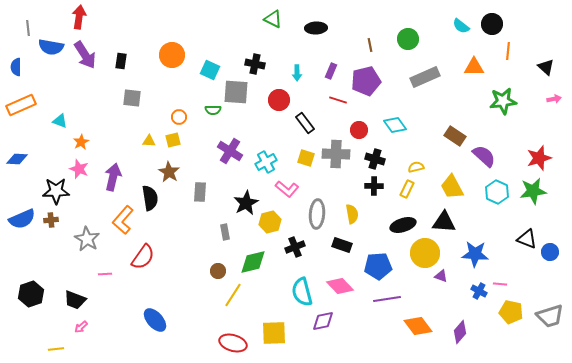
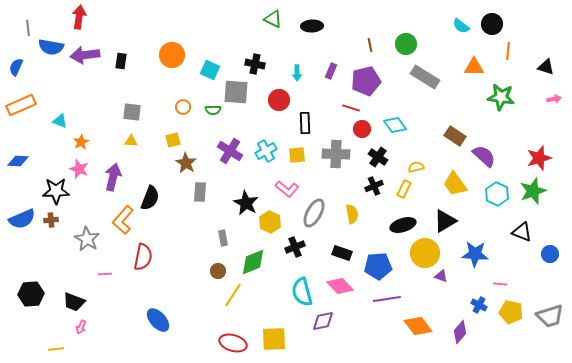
black ellipse at (316, 28): moved 4 px left, 2 px up
green circle at (408, 39): moved 2 px left, 5 px down
purple arrow at (85, 55): rotated 116 degrees clockwise
blue semicircle at (16, 67): rotated 24 degrees clockwise
black triangle at (546, 67): rotated 24 degrees counterclockwise
gray rectangle at (425, 77): rotated 56 degrees clockwise
gray square at (132, 98): moved 14 px down
red line at (338, 100): moved 13 px right, 8 px down
green star at (503, 101): moved 2 px left, 4 px up; rotated 16 degrees clockwise
orange circle at (179, 117): moved 4 px right, 10 px up
black rectangle at (305, 123): rotated 35 degrees clockwise
red circle at (359, 130): moved 3 px right, 1 px up
yellow triangle at (149, 141): moved 18 px left
yellow square at (306, 158): moved 9 px left, 3 px up; rotated 24 degrees counterclockwise
blue diamond at (17, 159): moved 1 px right, 2 px down
black cross at (375, 159): moved 3 px right, 2 px up; rotated 18 degrees clockwise
cyan cross at (266, 162): moved 11 px up
brown star at (169, 172): moved 17 px right, 9 px up
black cross at (374, 186): rotated 24 degrees counterclockwise
yellow trapezoid at (452, 187): moved 3 px right, 3 px up; rotated 8 degrees counterclockwise
yellow rectangle at (407, 189): moved 3 px left
green star at (533, 191): rotated 12 degrees counterclockwise
cyan hexagon at (497, 192): moved 2 px down
black semicircle at (150, 198): rotated 30 degrees clockwise
black star at (246, 203): rotated 15 degrees counterclockwise
gray ellipse at (317, 214): moved 3 px left, 1 px up; rotated 24 degrees clockwise
yellow hexagon at (270, 222): rotated 20 degrees counterclockwise
black triangle at (444, 222): moved 1 px right, 1 px up; rotated 35 degrees counterclockwise
gray rectangle at (225, 232): moved 2 px left, 6 px down
black triangle at (527, 239): moved 5 px left, 7 px up
black rectangle at (342, 245): moved 8 px down
blue circle at (550, 252): moved 2 px down
red semicircle at (143, 257): rotated 24 degrees counterclockwise
green diamond at (253, 262): rotated 8 degrees counterclockwise
blue cross at (479, 291): moved 14 px down
black hexagon at (31, 294): rotated 15 degrees clockwise
black trapezoid at (75, 300): moved 1 px left, 2 px down
blue ellipse at (155, 320): moved 3 px right
pink arrow at (81, 327): rotated 24 degrees counterclockwise
yellow square at (274, 333): moved 6 px down
